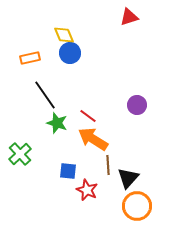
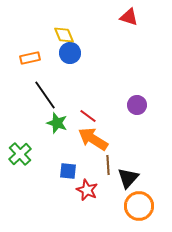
red triangle: rotated 36 degrees clockwise
orange circle: moved 2 px right
